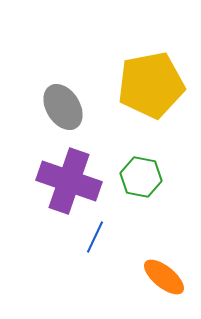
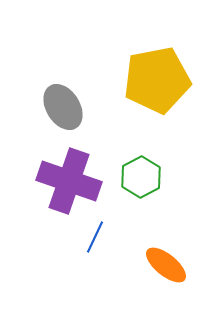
yellow pentagon: moved 6 px right, 5 px up
green hexagon: rotated 21 degrees clockwise
orange ellipse: moved 2 px right, 12 px up
